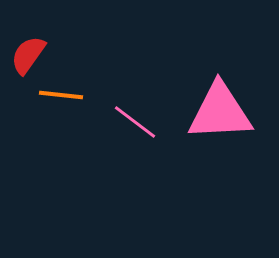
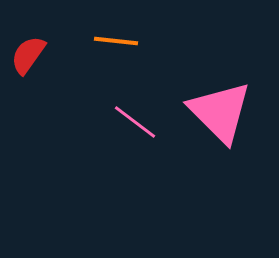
orange line: moved 55 px right, 54 px up
pink triangle: rotated 48 degrees clockwise
